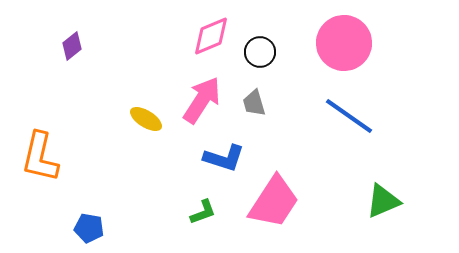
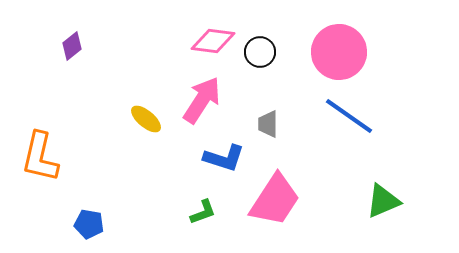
pink diamond: moved 2 px right, 5 px down; rotated 30 degrees clockwise
pink circle: moved 5 px left, 9 px down
gray trapezoid: moved 14 px right, 21 px down; rotated 16 degrees clockwise
yellow ellipse: rotated 8 degrees clockwise
pink trapezoid: moved 1 px right, 2 px up
blue pentagon: moved 4 px up
